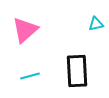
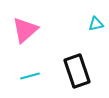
black rectangle: rotated 16 degrees counterclockwise
